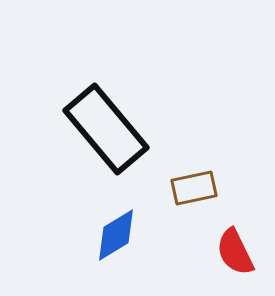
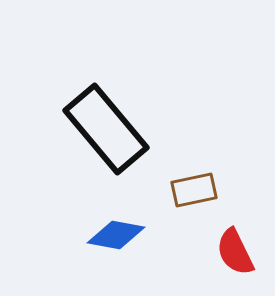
brown rectangle: moved 2 px down
blue diamond: rotated 42 degrees clockwise
